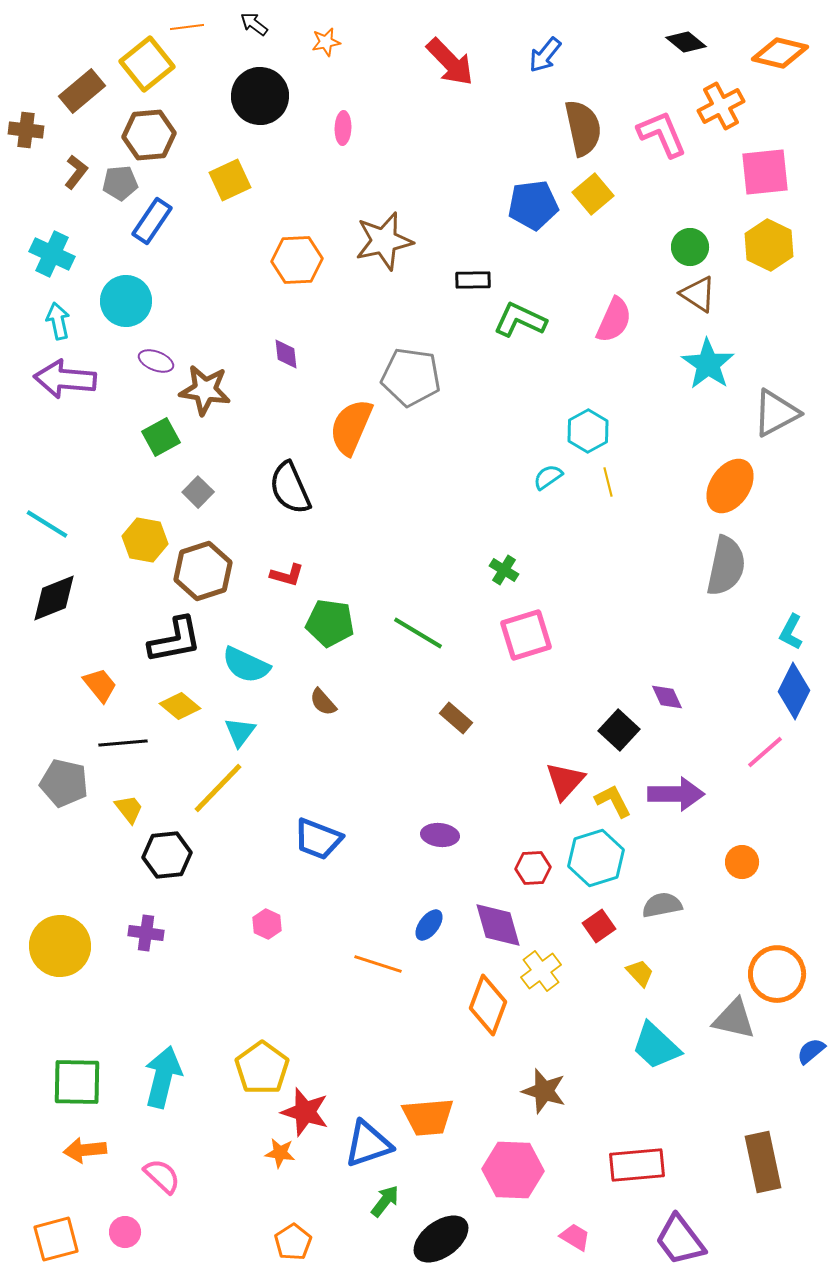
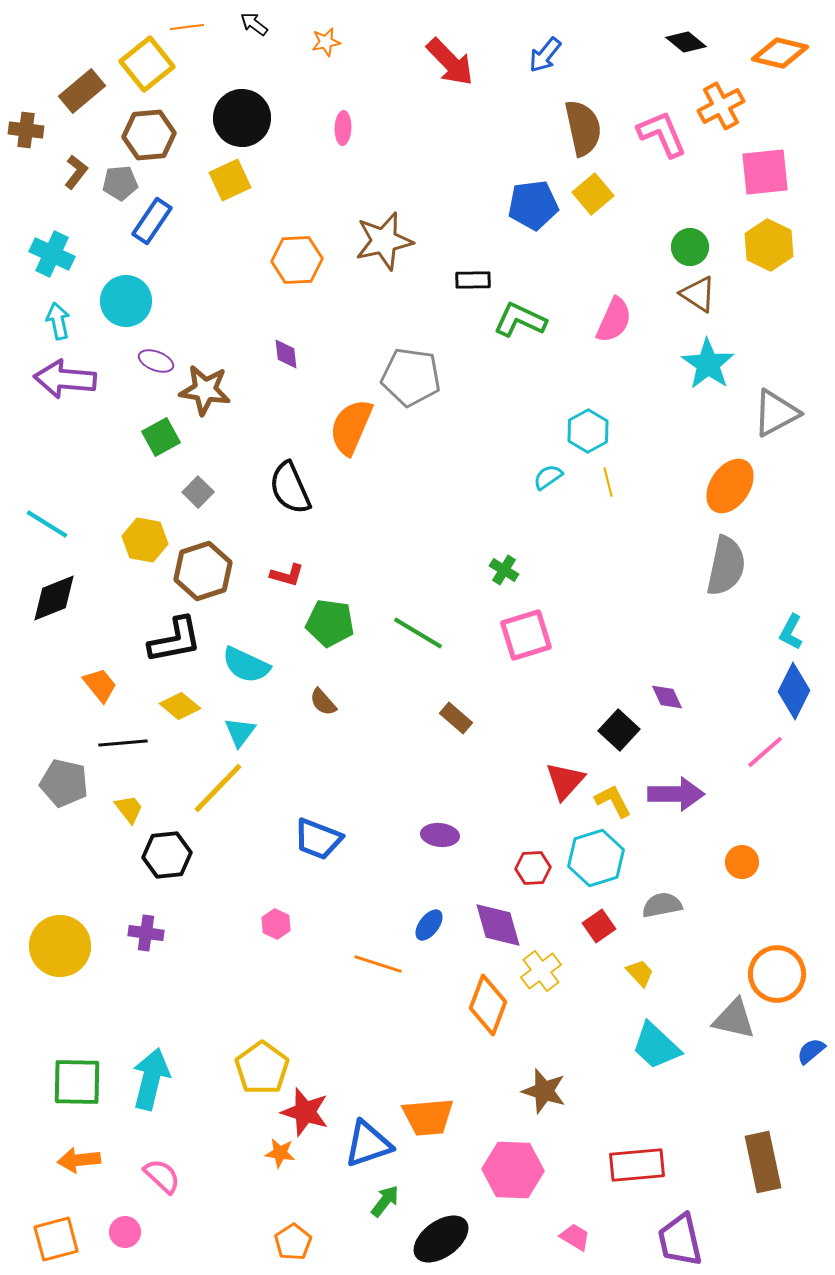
black circle at (260, 96): moved 18 px left, 22 px down
pink hexagon at (267, 924): moved 9 px right
cyan arrow at (163, 1077): moved 12 px left, 2 px down
orange arrow at (85, 1150): moved 6 px left, 10 px down
purple trapezoid at (680, 1240): rotated 24 degrees clockwise
